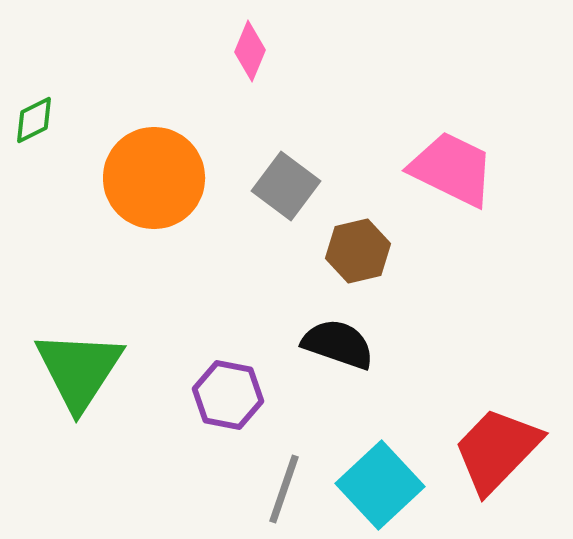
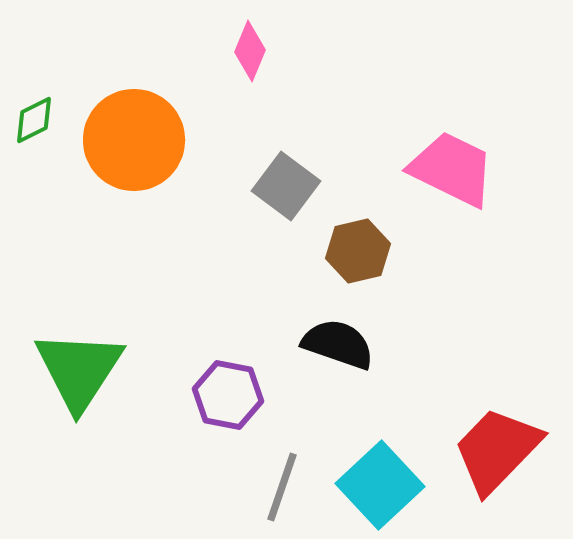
orange circle: moved 20 px left, 38 px up
gray line: moved 2 px left, 2 px up
